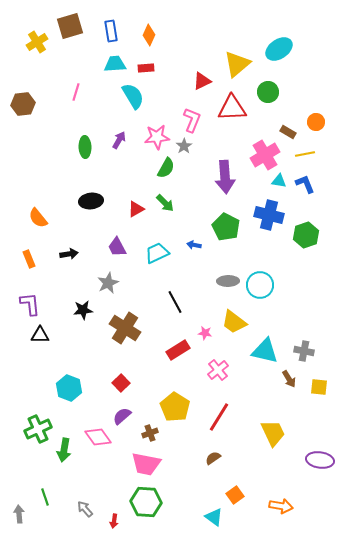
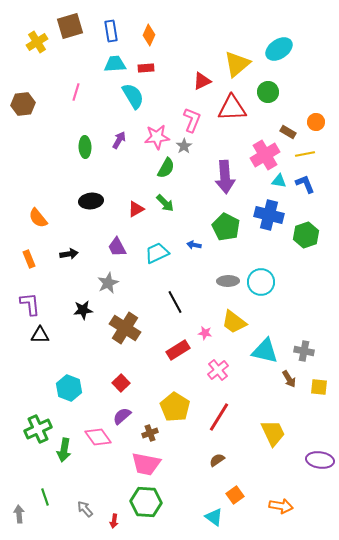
cyan circle at (260, 285): moved 1 px right, 3 px up
brown semicircle at (213, 458): moved 4 px right, 2 px down
